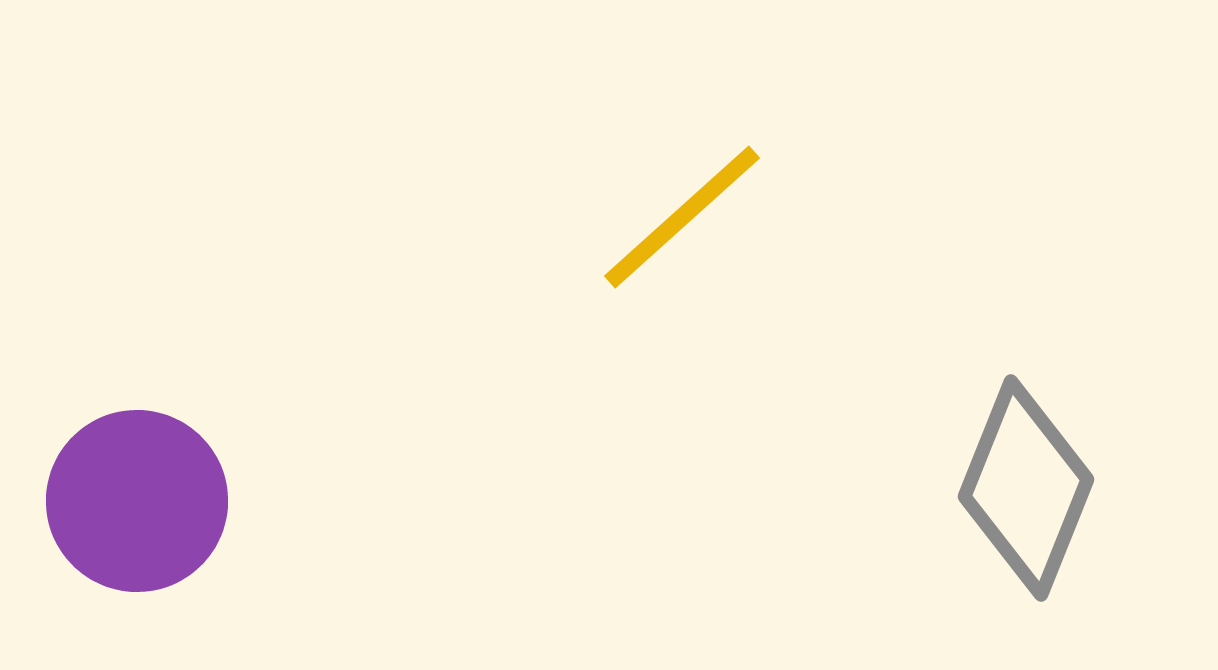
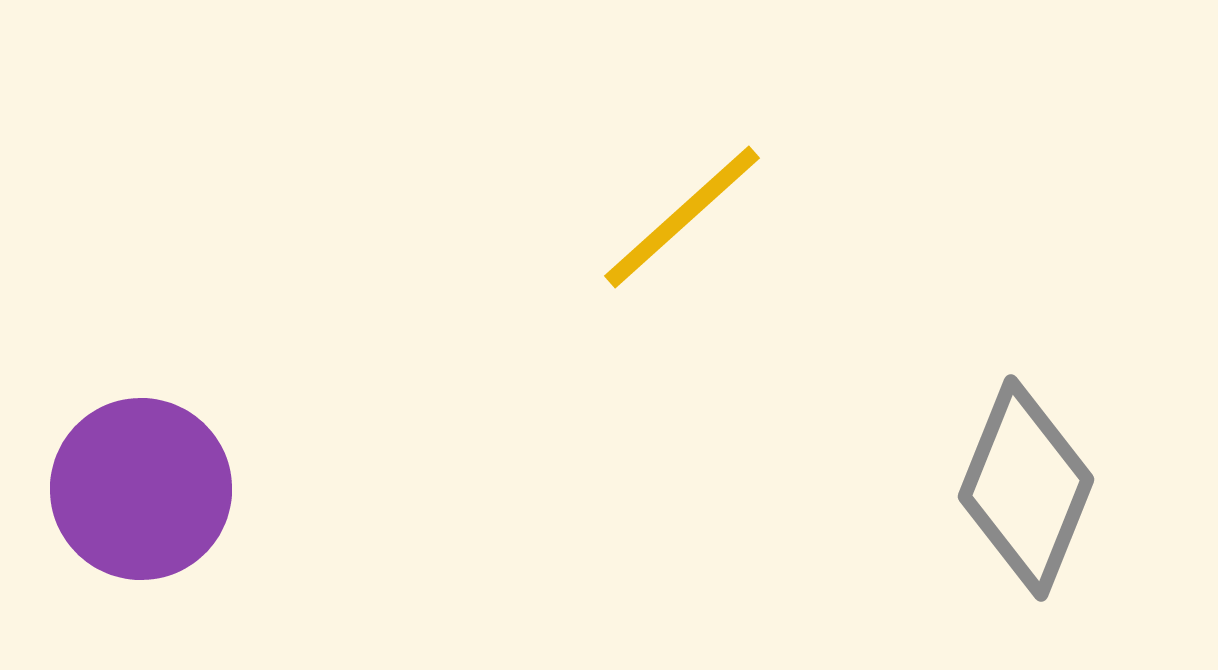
purple circle: moved 4 px right, 12 px up
